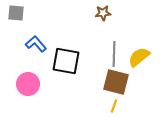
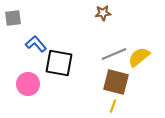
gray square: moved 3 px left, 5 px down; rotated 12 degrees counterclockwise
gray line: rotated 65 degrees clockwise
black square: moved 7 px left, 2 px down
yellow line: moved 1 px left
